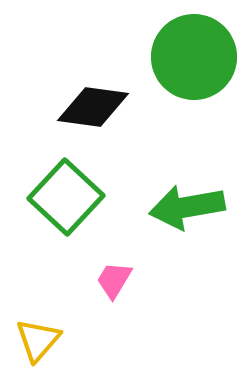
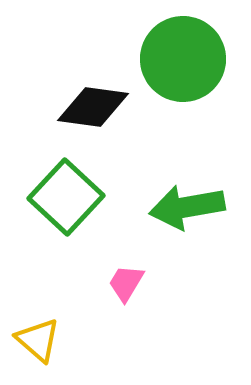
green circle: moved 11 px left, 2 px down
pink trapezoid: moved 12 px right, 3 px down
yellow triangle: rotated 30 degrees counterclockwise
